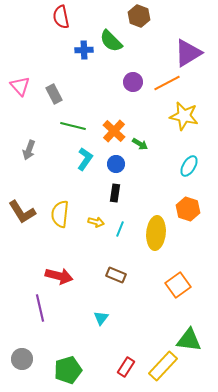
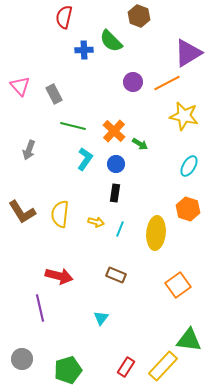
red semicircle: moved 3 px right; rotated 25 degrees clockwise
